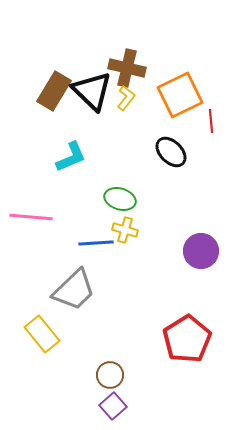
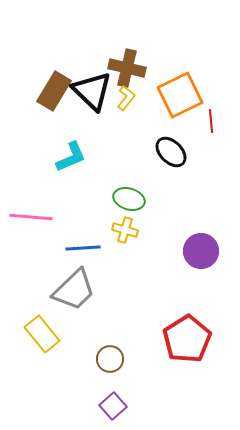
green ellipse: moved 9 px right
blue line: moved 13 px left, 5 px down
brown circle: moved 16 px up
